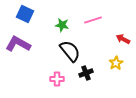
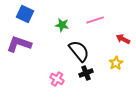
pink line: moved 2 px right
purple L-shape: moved 1 px right; rotated 10 degrees counterclockwise
black semicircle: moved 9 px right
pink cross: rotated 32 degrees clockwise
